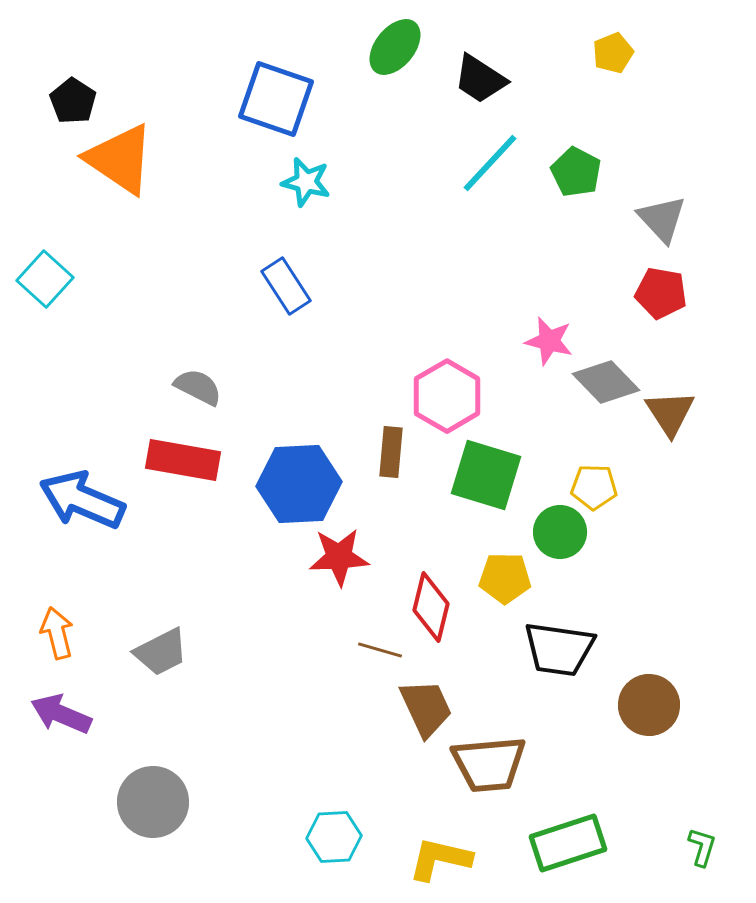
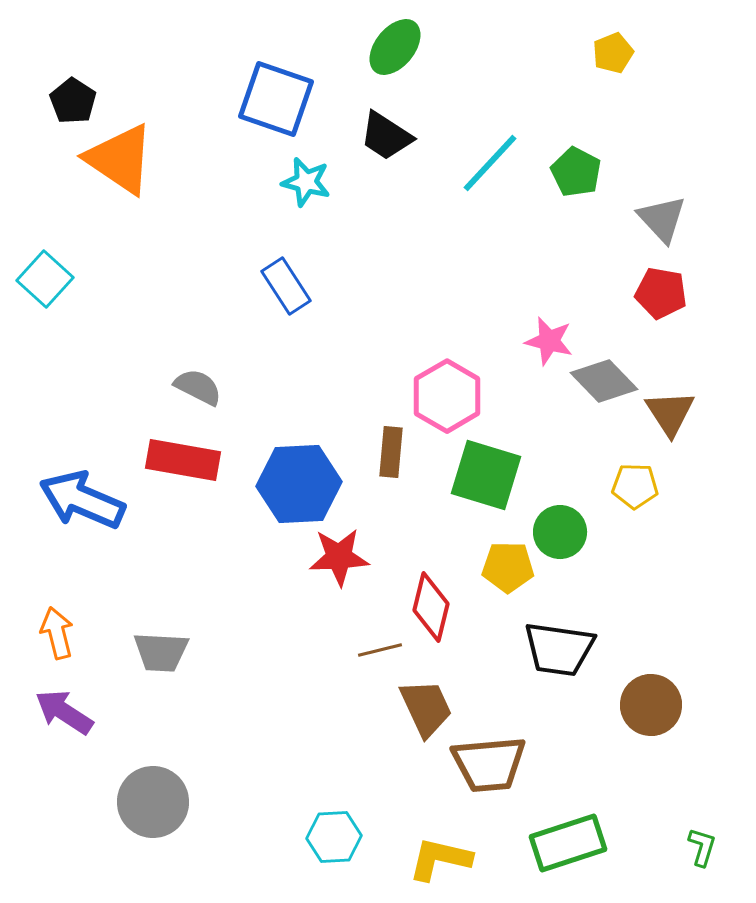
black trapezoid at (480, 79): moved 94 px left, 57 px down
gray diamond at (606, 382): moved 2 px left, 1 px up
yellow pentagon at (594, 487): moved 41 px right, 1 px up
yellow pentagon at (505, 578): moved 3 px right, 11 px up
brown line at (380, 650): rotated 30 degrees counterclockwise
gray trapezoid at (161, 652): rotated 30 degrees clockwise
brown circle at (649, 705): moved 2 px right
purple arrow at (61, 714): moved 3 px right, 2 px up; rotated 10 degrees clockwise
